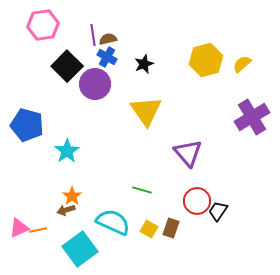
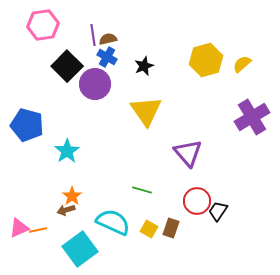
black star: moved 2 px down
